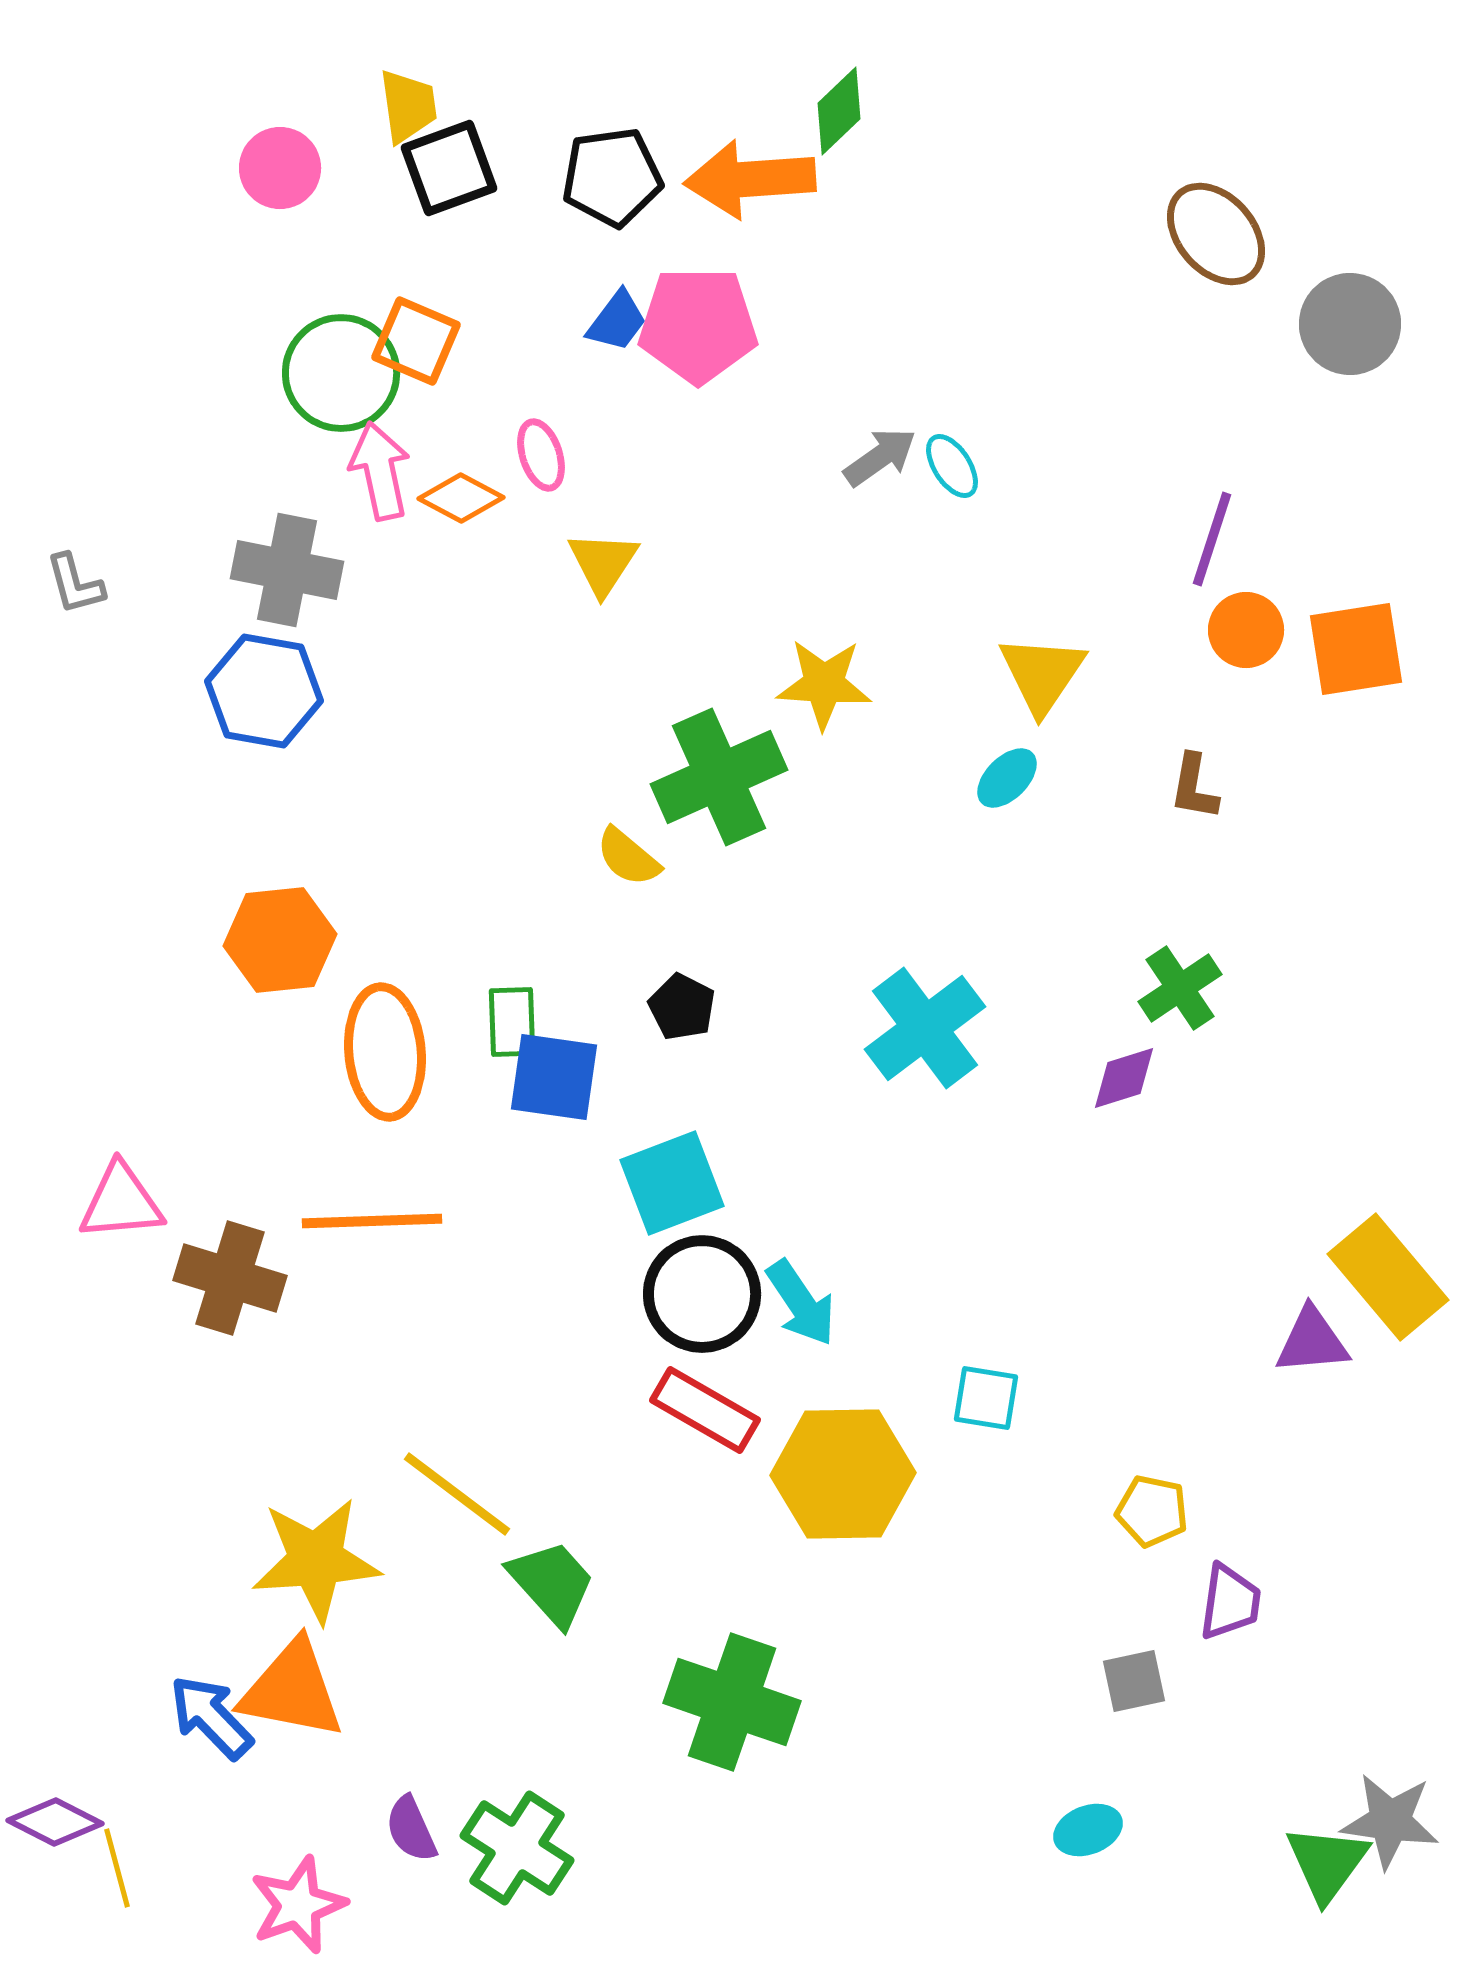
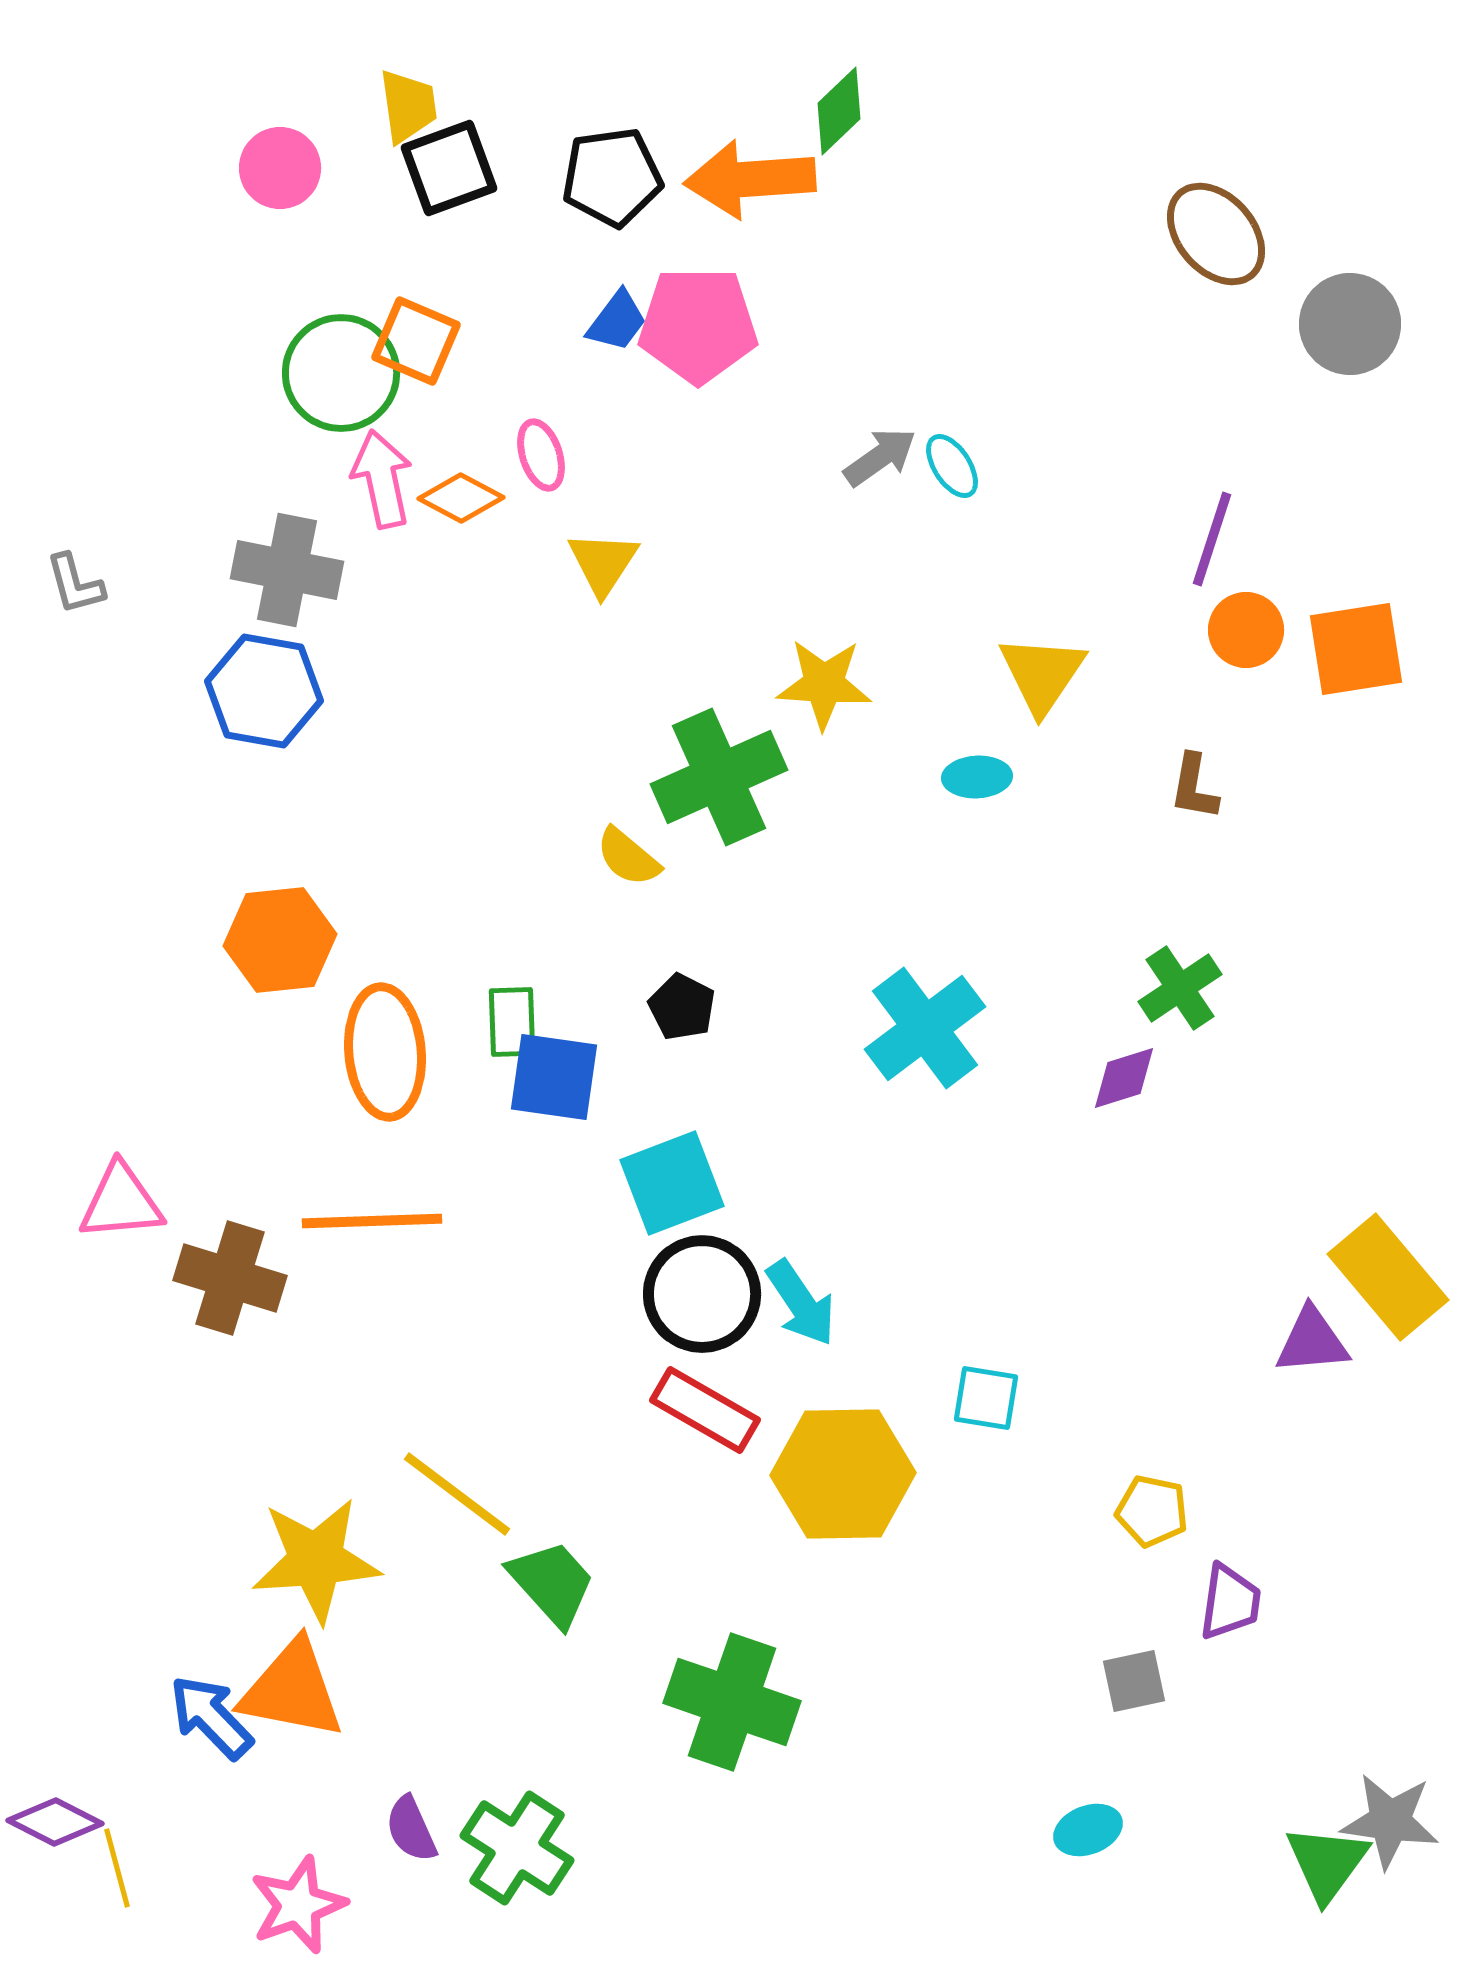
pink arrow at (380, 471): moved 2 px right, 8 px down
cyan ellipse at (1007, 778): moved 30 px left, 1 px up; rotated 42 degrees clockwise
